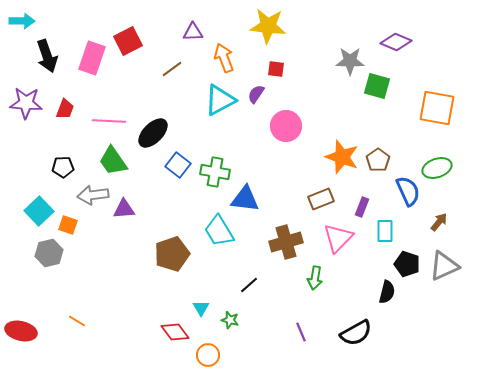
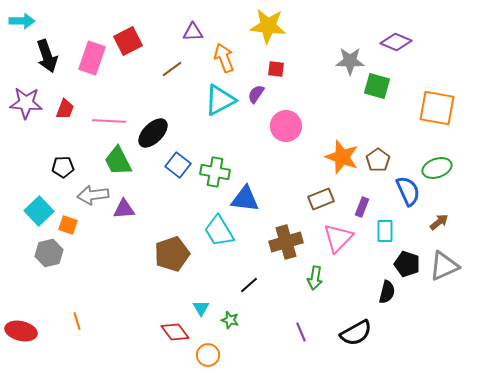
green trapezoid at (113, 161): moved 5 px right; rotated 8 degrees clockwise
brown arrow at (439, 222): rotated 12 degrees clockwise
orange line at (77, 321): rotated 42 degrees clockwise
